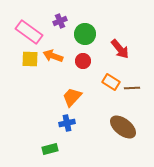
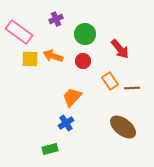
purple cross: moved 4 px left, 2 px up
pink rectangle: moved 10 px left
orange rectangle: moved 1 px left, 1 px up; rotated 24 degrees clockwise
blue cross: moved 1 px left; rotated 21 degrees counterclockwise
